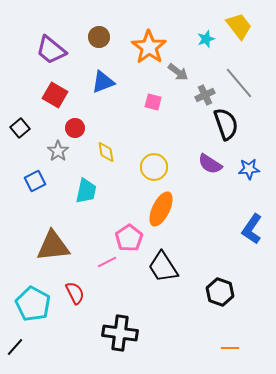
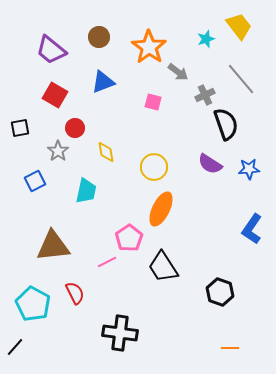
gray line: moved 2 px right, 4 px up
black square: rotated 30 degrees clockwise
